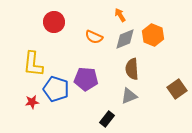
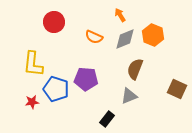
brown semicircle: moved 3 px right; rotated 25 degrees clockwise
brown square: rotated 30 degrees counterclockwise
